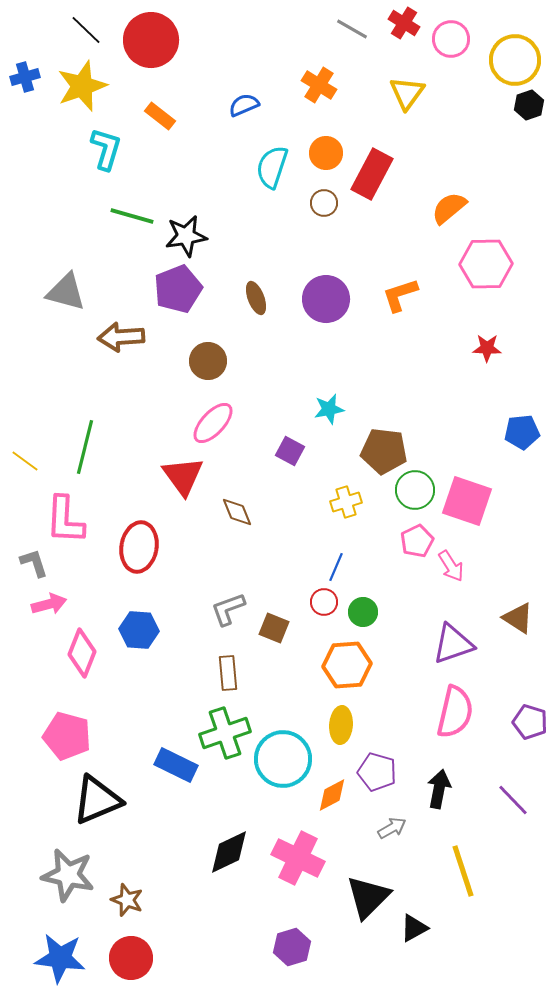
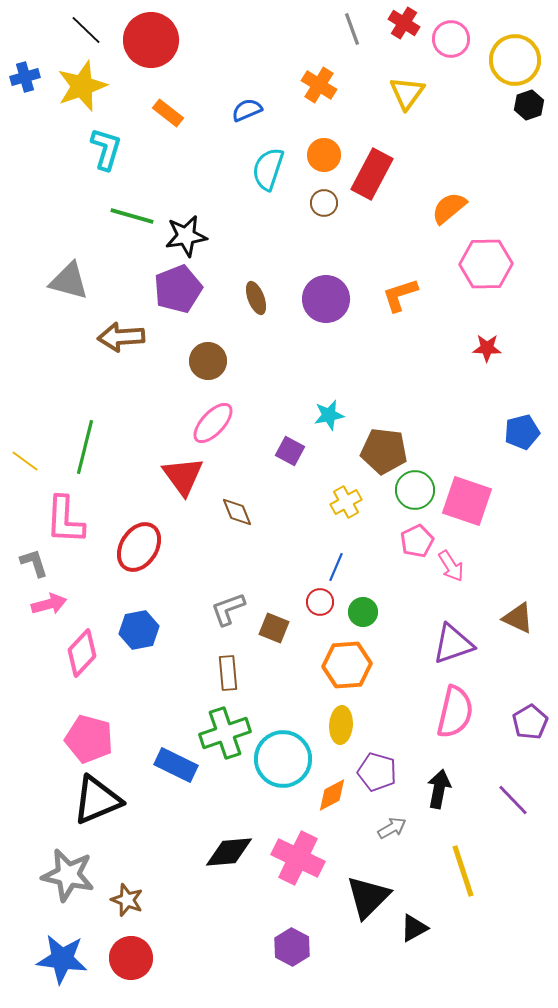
gray line at (352, 29): rotated 40 degrees clockwise
blue semicircle at (244, 105): moved 3 px right, 5 px down
orange rectangle at (160, 116): moved 8 px right, 3 px up
orange circle at (326, 153): moved 2 px left, 2 px down
cyan semicircle at (272, 167): moved 4 px left, 2 px down
gray triangle at (66, 292): moved 3 px right, 11 px up
cyan star at (329, 409): moved 6 px down
blue pentagon at (522, 432): rotated 8 degrees counterclockwise
yellow cross at (346, 502): rotated 12 degrees counterclockwise
red ellipse at (139, 547): rotated 24 degrees clockwise
red circle at (324, 602): moved 4 px left
brown triangle at (518, 618): rotated 8 degrees counterclockwise
blue hexagon at (139, 630): rotated 15 degrees counterclockwise
pink diamond at (82, 653): rotated 21 degrees clockwise
purple pentagon at (530, 722): rotated 24 degrees clockwise
pink pentagon at (67, 736): moved 22 px right, 3 px down
black diamond at (229, 852): rotated 21 degrees clockwise
purple hexagon at (292, 947): rotated 15 degrees counterclockwise
blue star at (60, 958): moved 2 px right, 1 px down
